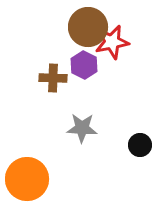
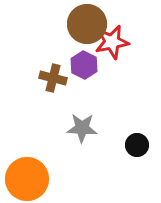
brown circle: moved 1 px left, 3 px up
brown cross: rotated 12 degrees clockwise
black circle: moved 3 px left
